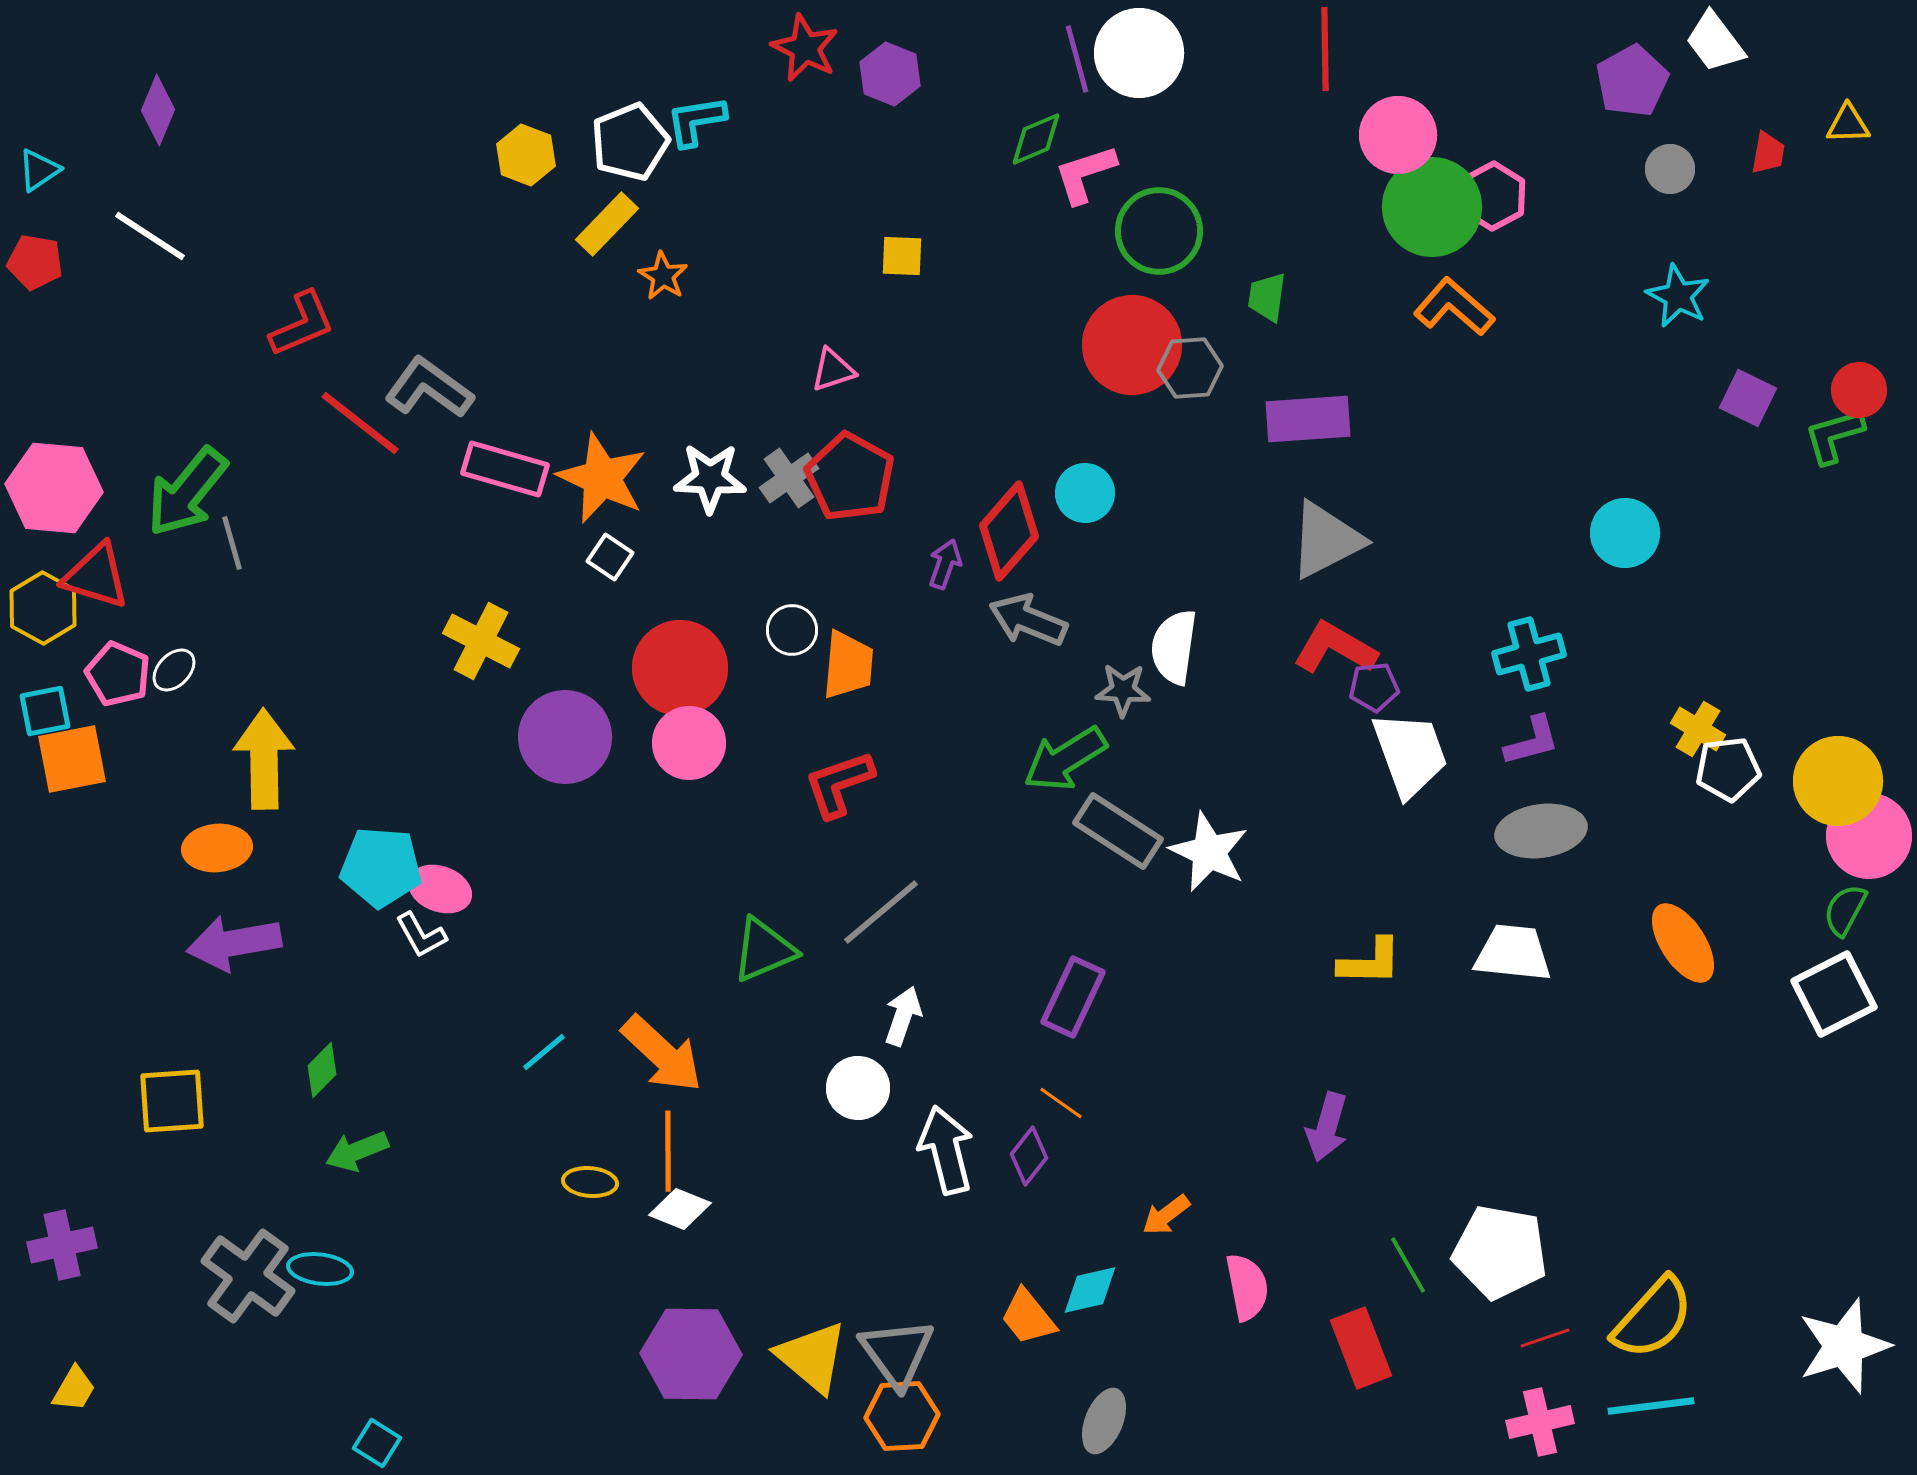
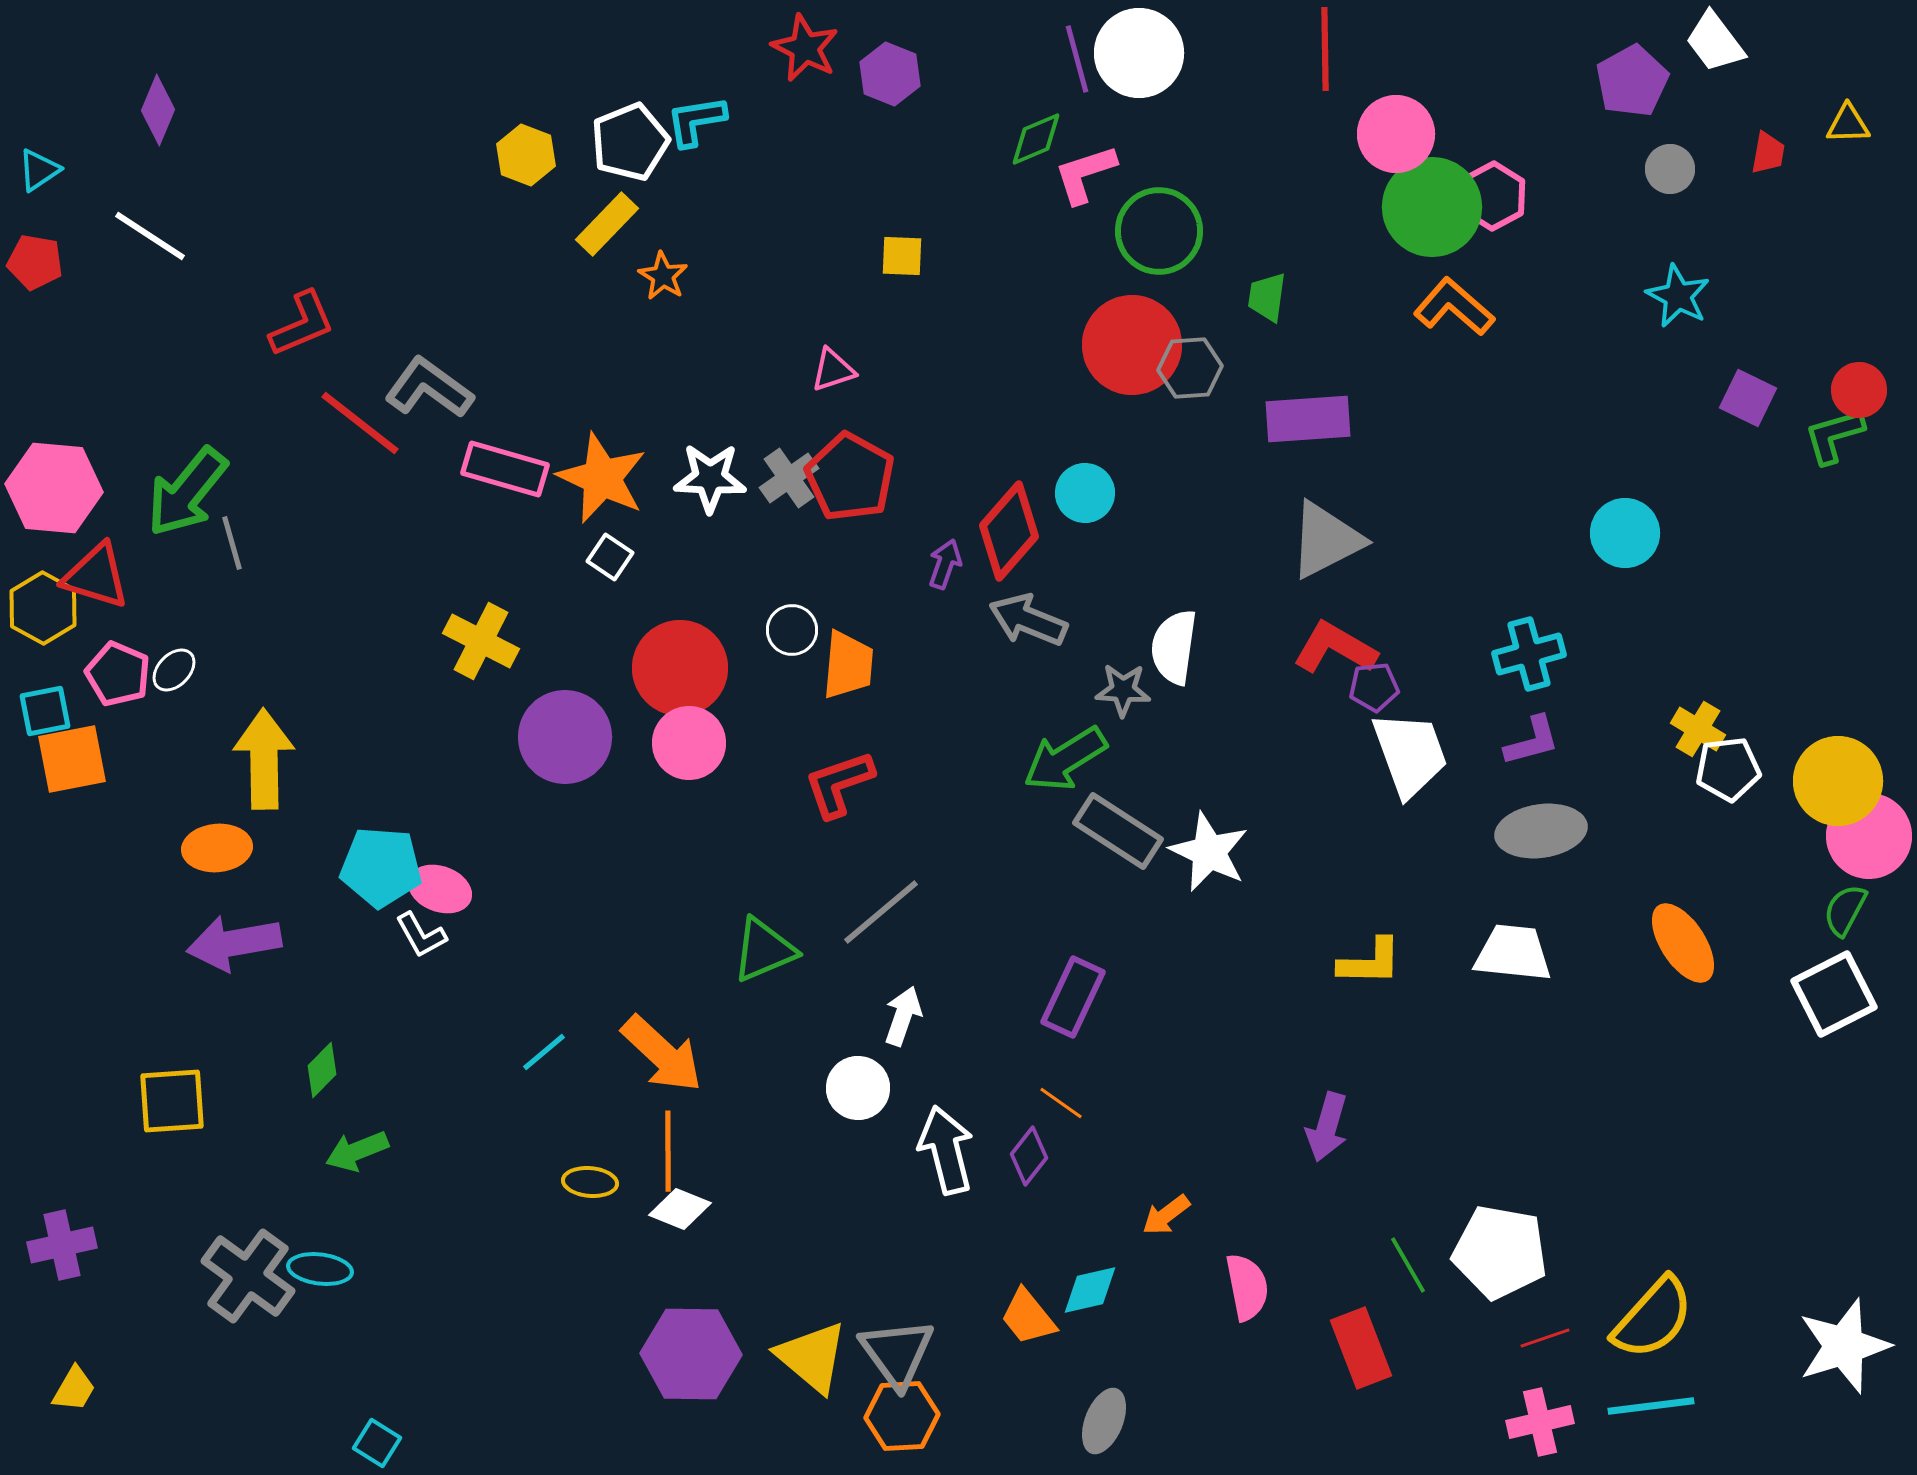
pink circle at (1398, 135): moved 2 px left, 1 px up
